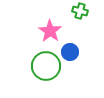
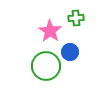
green cross: moved 4 px left, 7 px down; rotated 21 degrees counterclockwise
